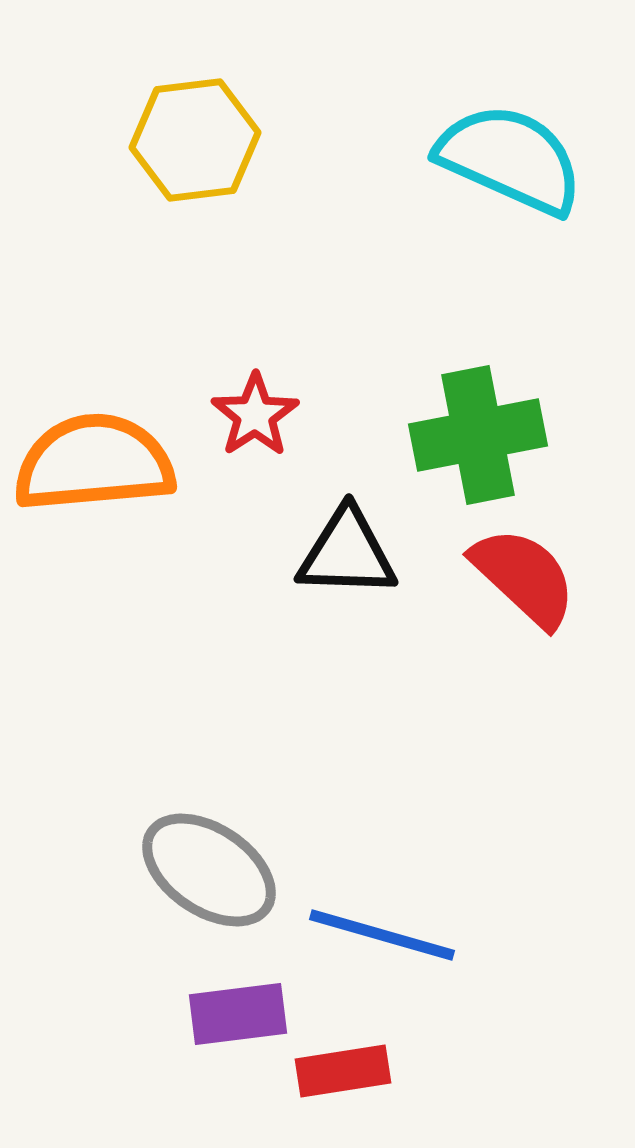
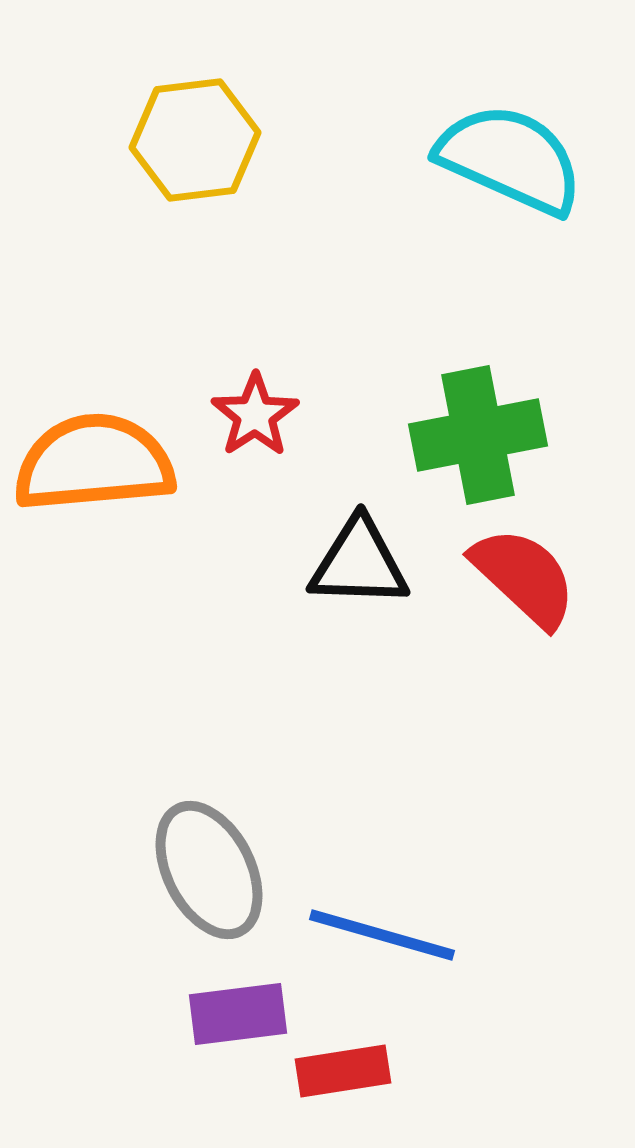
black triangle: moved 12 px right, 10 px down
gray ellipse: rotated 29 degrees clockwise
